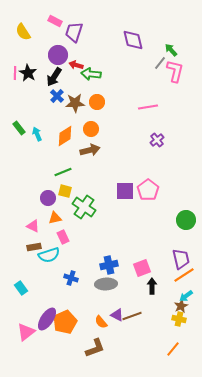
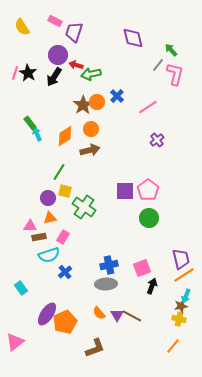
yellow semicircle at (23, 32): moved 1 px left, 5 px up
purple diamond at (133, 40): moved 2 px up
gray line at (160, 63): moved 2 px left, 2 px down
pink L-shape at (175, 71): moved 3 px down
pink line at (15, 73): rotated 16 degrees clockwise
green arrow at (91, 74): rotated 18 degrees counterclockwise
blue cross at (57, 96): moved 60 px right
brown star at (75, 103): moved 8 px right, 2 px down; rotated 30 degrees counterclockwise
pink line at (148, 107): rotated 24 degrees counterclockwise
green rectangle at (19, 128): moved 11 px right, 5 px up
green line at (63, 172): moved 4 px left; rotated 36 degrees counterclockwise
orange triangle at (55, 218): moved 5 px left
green circle at (186, 220): moved 37 px left, 2 px up
pink triangle at (33, 226): moved 3 px left; rotated 24 degrees counterclockwise
pink rectangle at (63, 237): rotated 56 degrees clockwise
brown rectangle at (34, 247): moved 5 px right, 10 px up
blue cross at (71, 278): moved 6 px left, 6 px up; rotated 32 degrees clockwise
black arrow at (152, 286): rotated 21 degrees clockwise
cyan arrow at (186, 296): rotated 32 degrees counterclockwise
brown star at (181, 306): rotated 16 degrees clockwise
purple triangle at (117, 315): rotated 32 degrees clockwise
brown line at (132, 316): rotated 48 degrees clockwise
purple ellipse at (47, 319): moved 5 px up
orange semicircle at (101, 322): moved 2 px left, 9 px up
pink triangle at (26, 332): moved 11 px left, 10 px down
orange line at (173, 349): moved 3 px up
